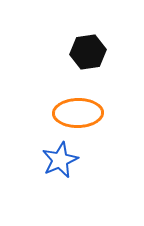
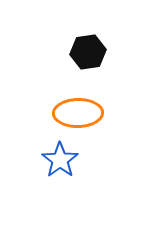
blue star: rotated 12 degrees counterclockwise
